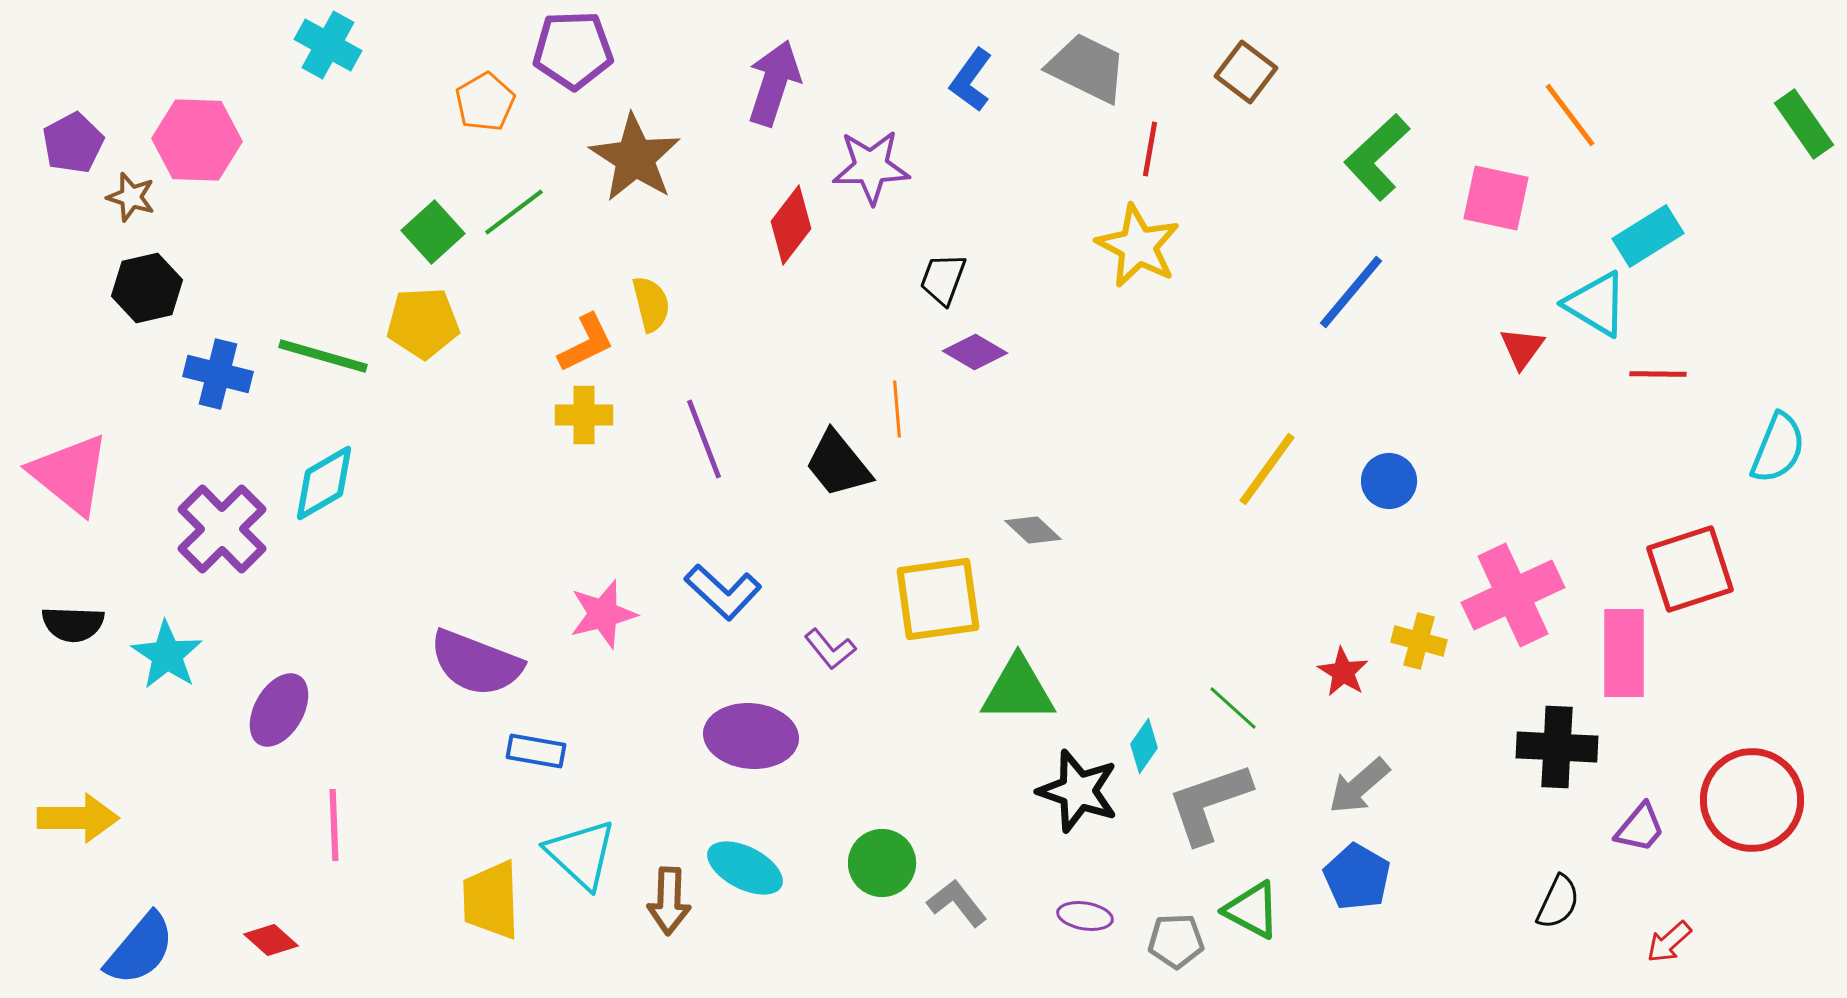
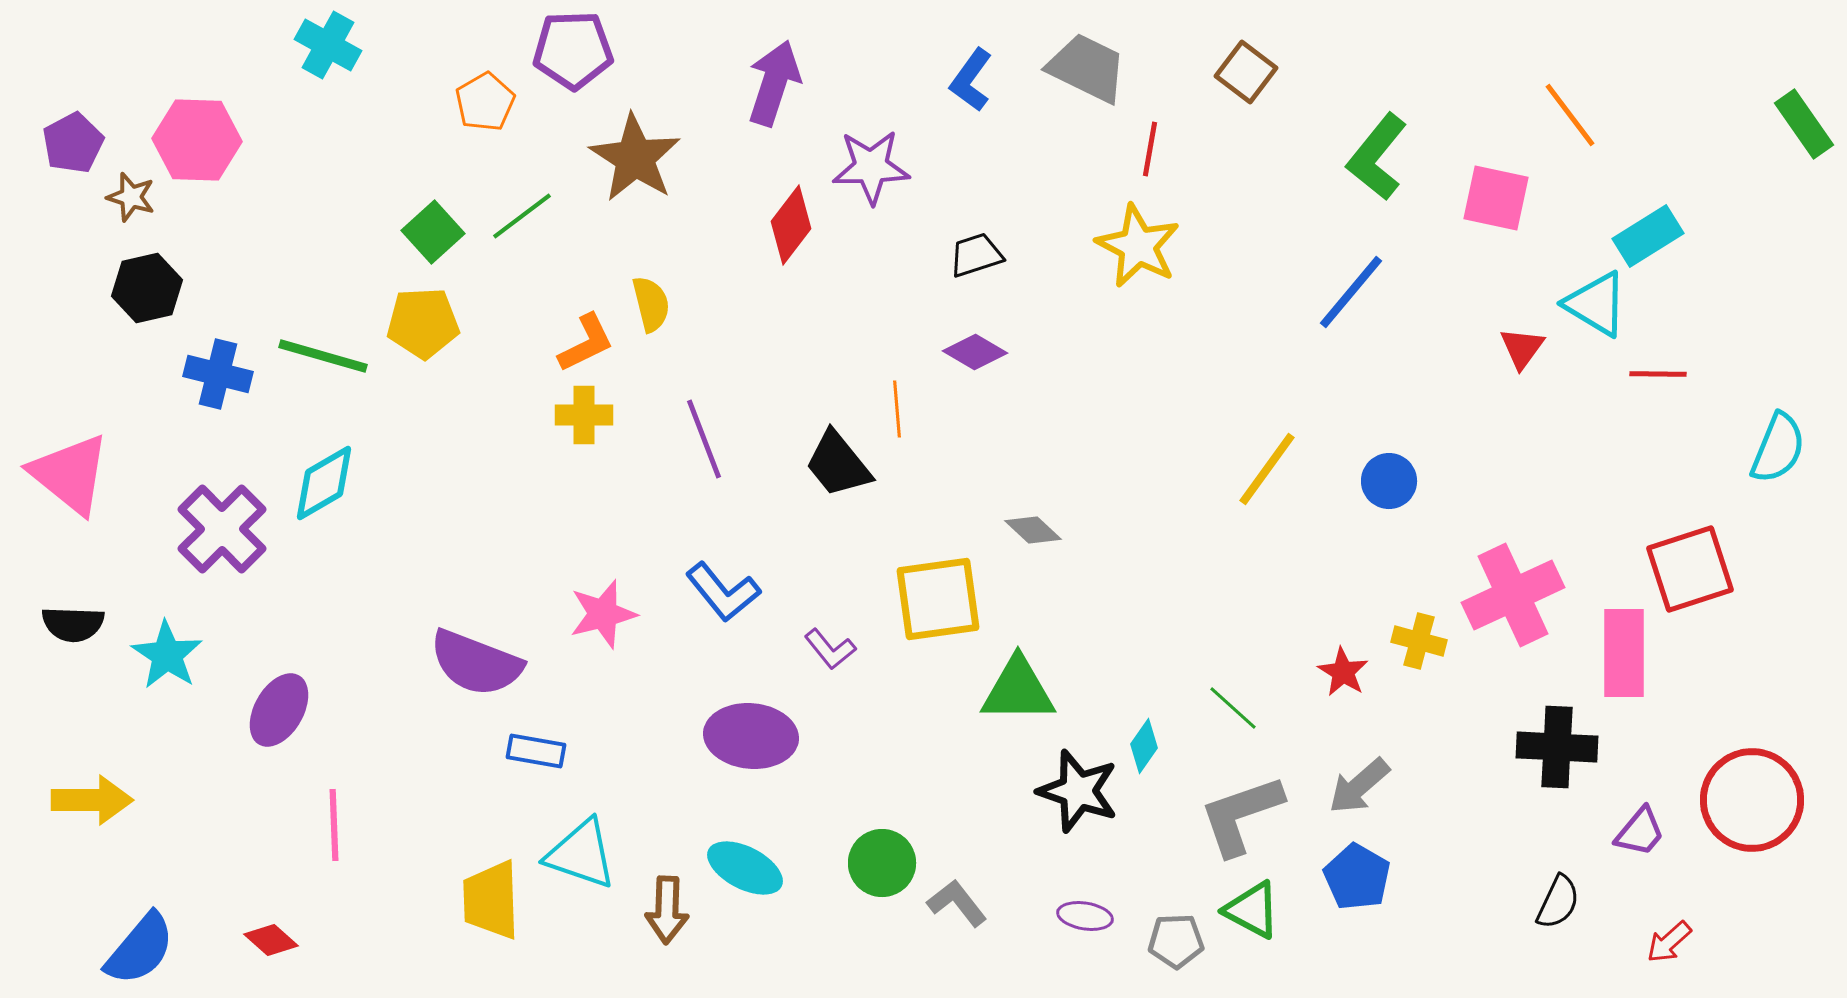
green L-shape at (1377, 157): rotated 8 degrees counterclockwise
green line at (514, 212): moved 8 px right, 4 px down
black trapezoid at (943, 279): moved 33 px right, 24 px up; rotated 52 degrees clockwise
blue L-shape at (723, 592): rotated 8 degrees clockwise
gray L-shape at (1209, 803): moved 32 px right, 12 px down
yellow arrow at (78, 818): moved 14 px right, 18 px up
purple trapezoid at (1640, 828): moved 4 px down
cyan triangle at (581, 854): rotated 24 degrees counterclockwise
brown arrow at (669, 901): moved 2 px left, 9 px down
